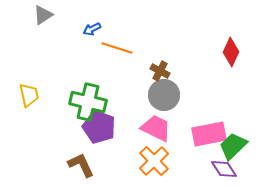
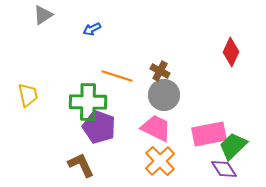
orange line: moved 28 px down
yellow trapezoid: moved 1 px left
green cross: rotated 12 degrees counterclockwise
orange cross: moved 6 px right
